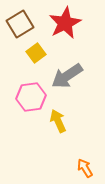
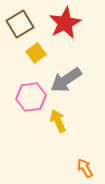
gray arrow: moved 1 px left, 4 px down
